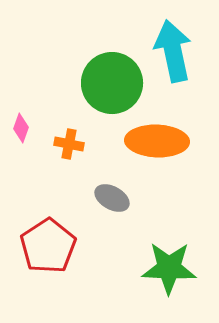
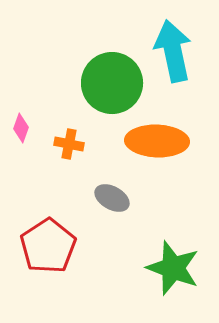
green star: moved 4 px right; rotated 18 degrees clockwise
